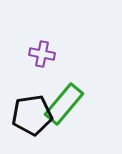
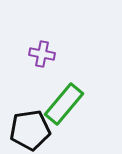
black pentagon: moved 2 px left, 15 px down
